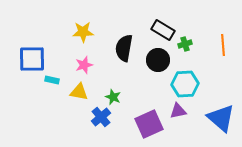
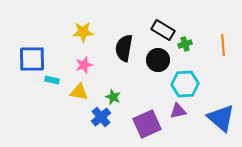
purple square: moved 2 px left
